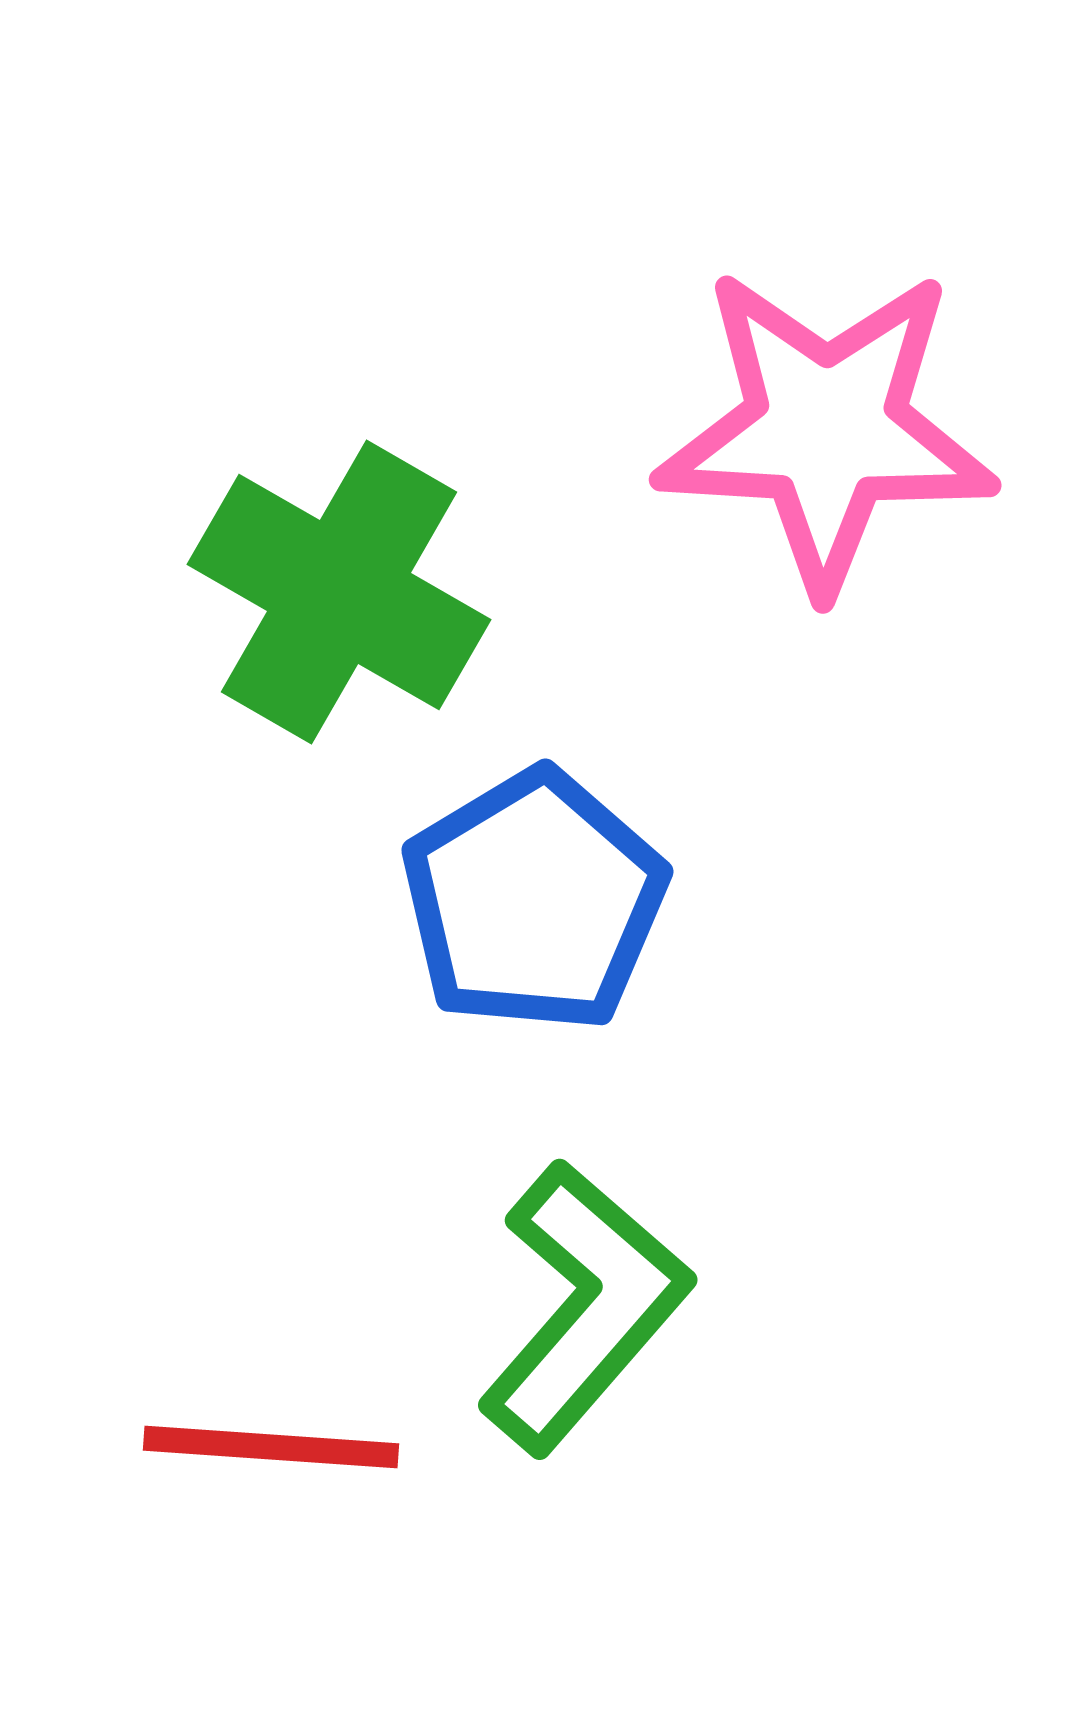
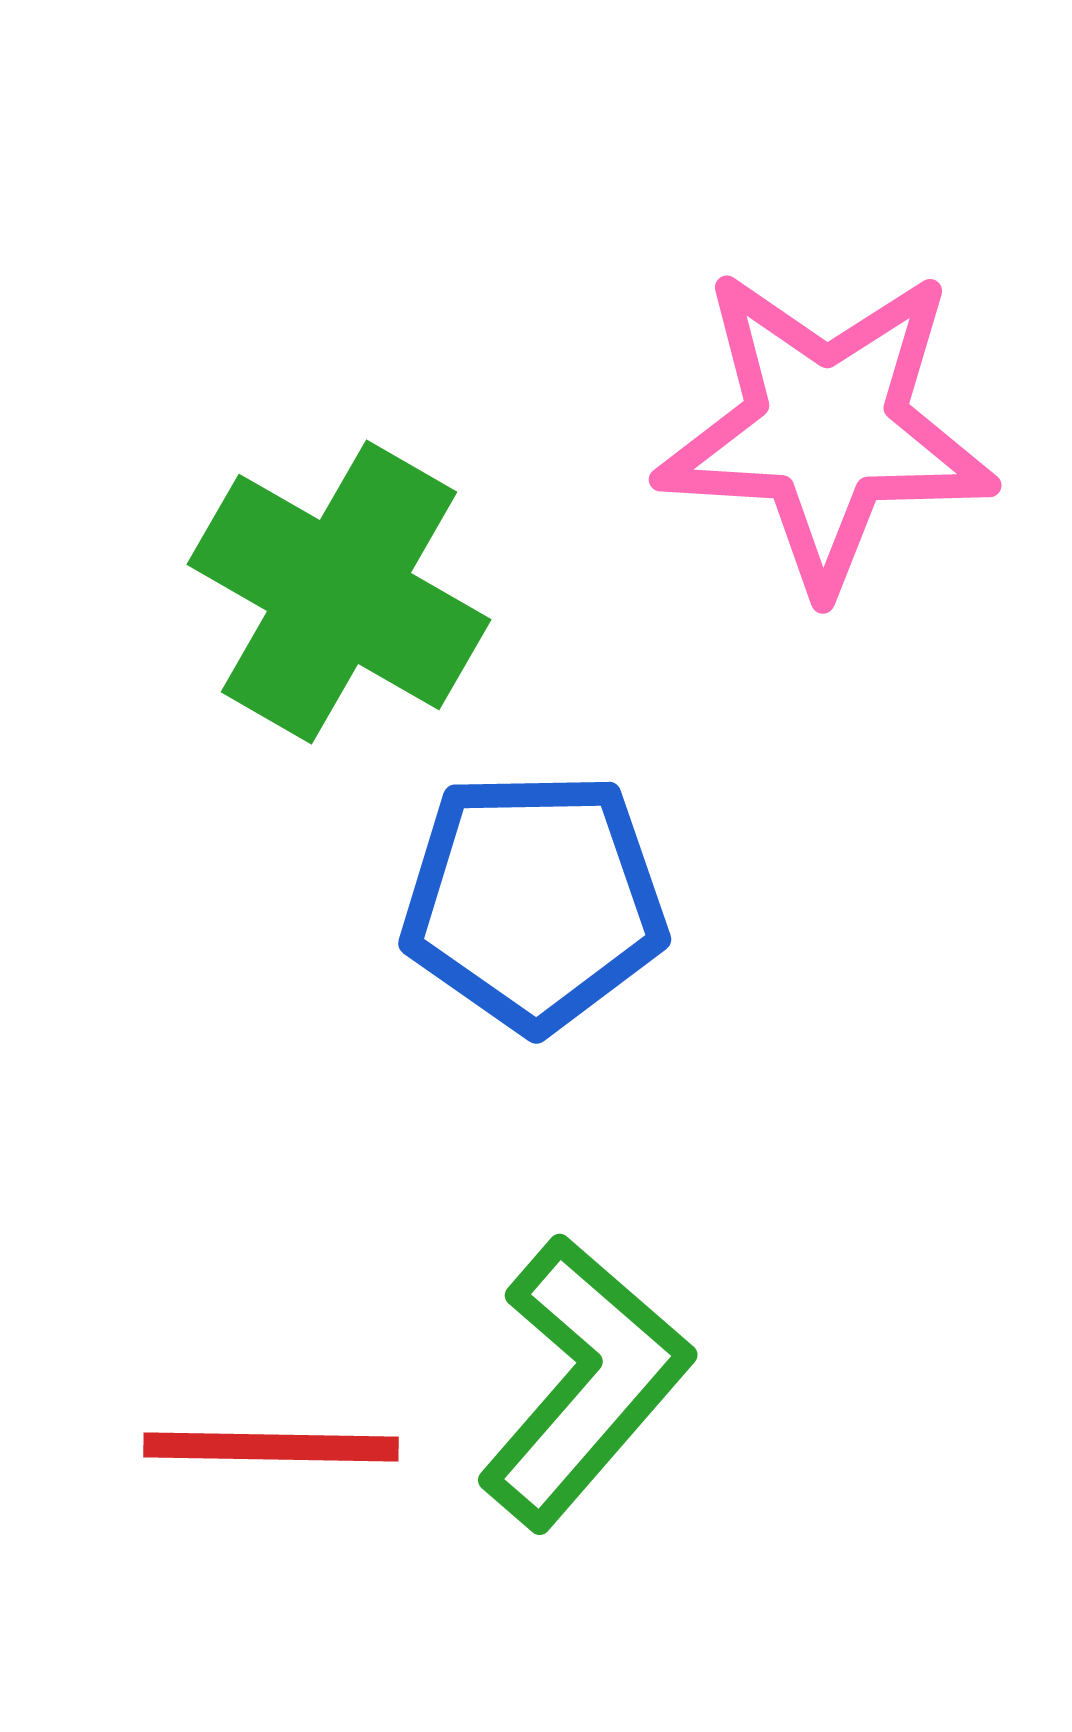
blue pentagon: rotated 30 degrees clockwise
green L-shape: moved 75 px down
red line: rotated 3 degrees counterclockwise
